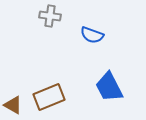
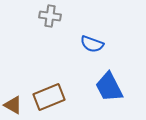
blue semicircle: moved 9 px down
